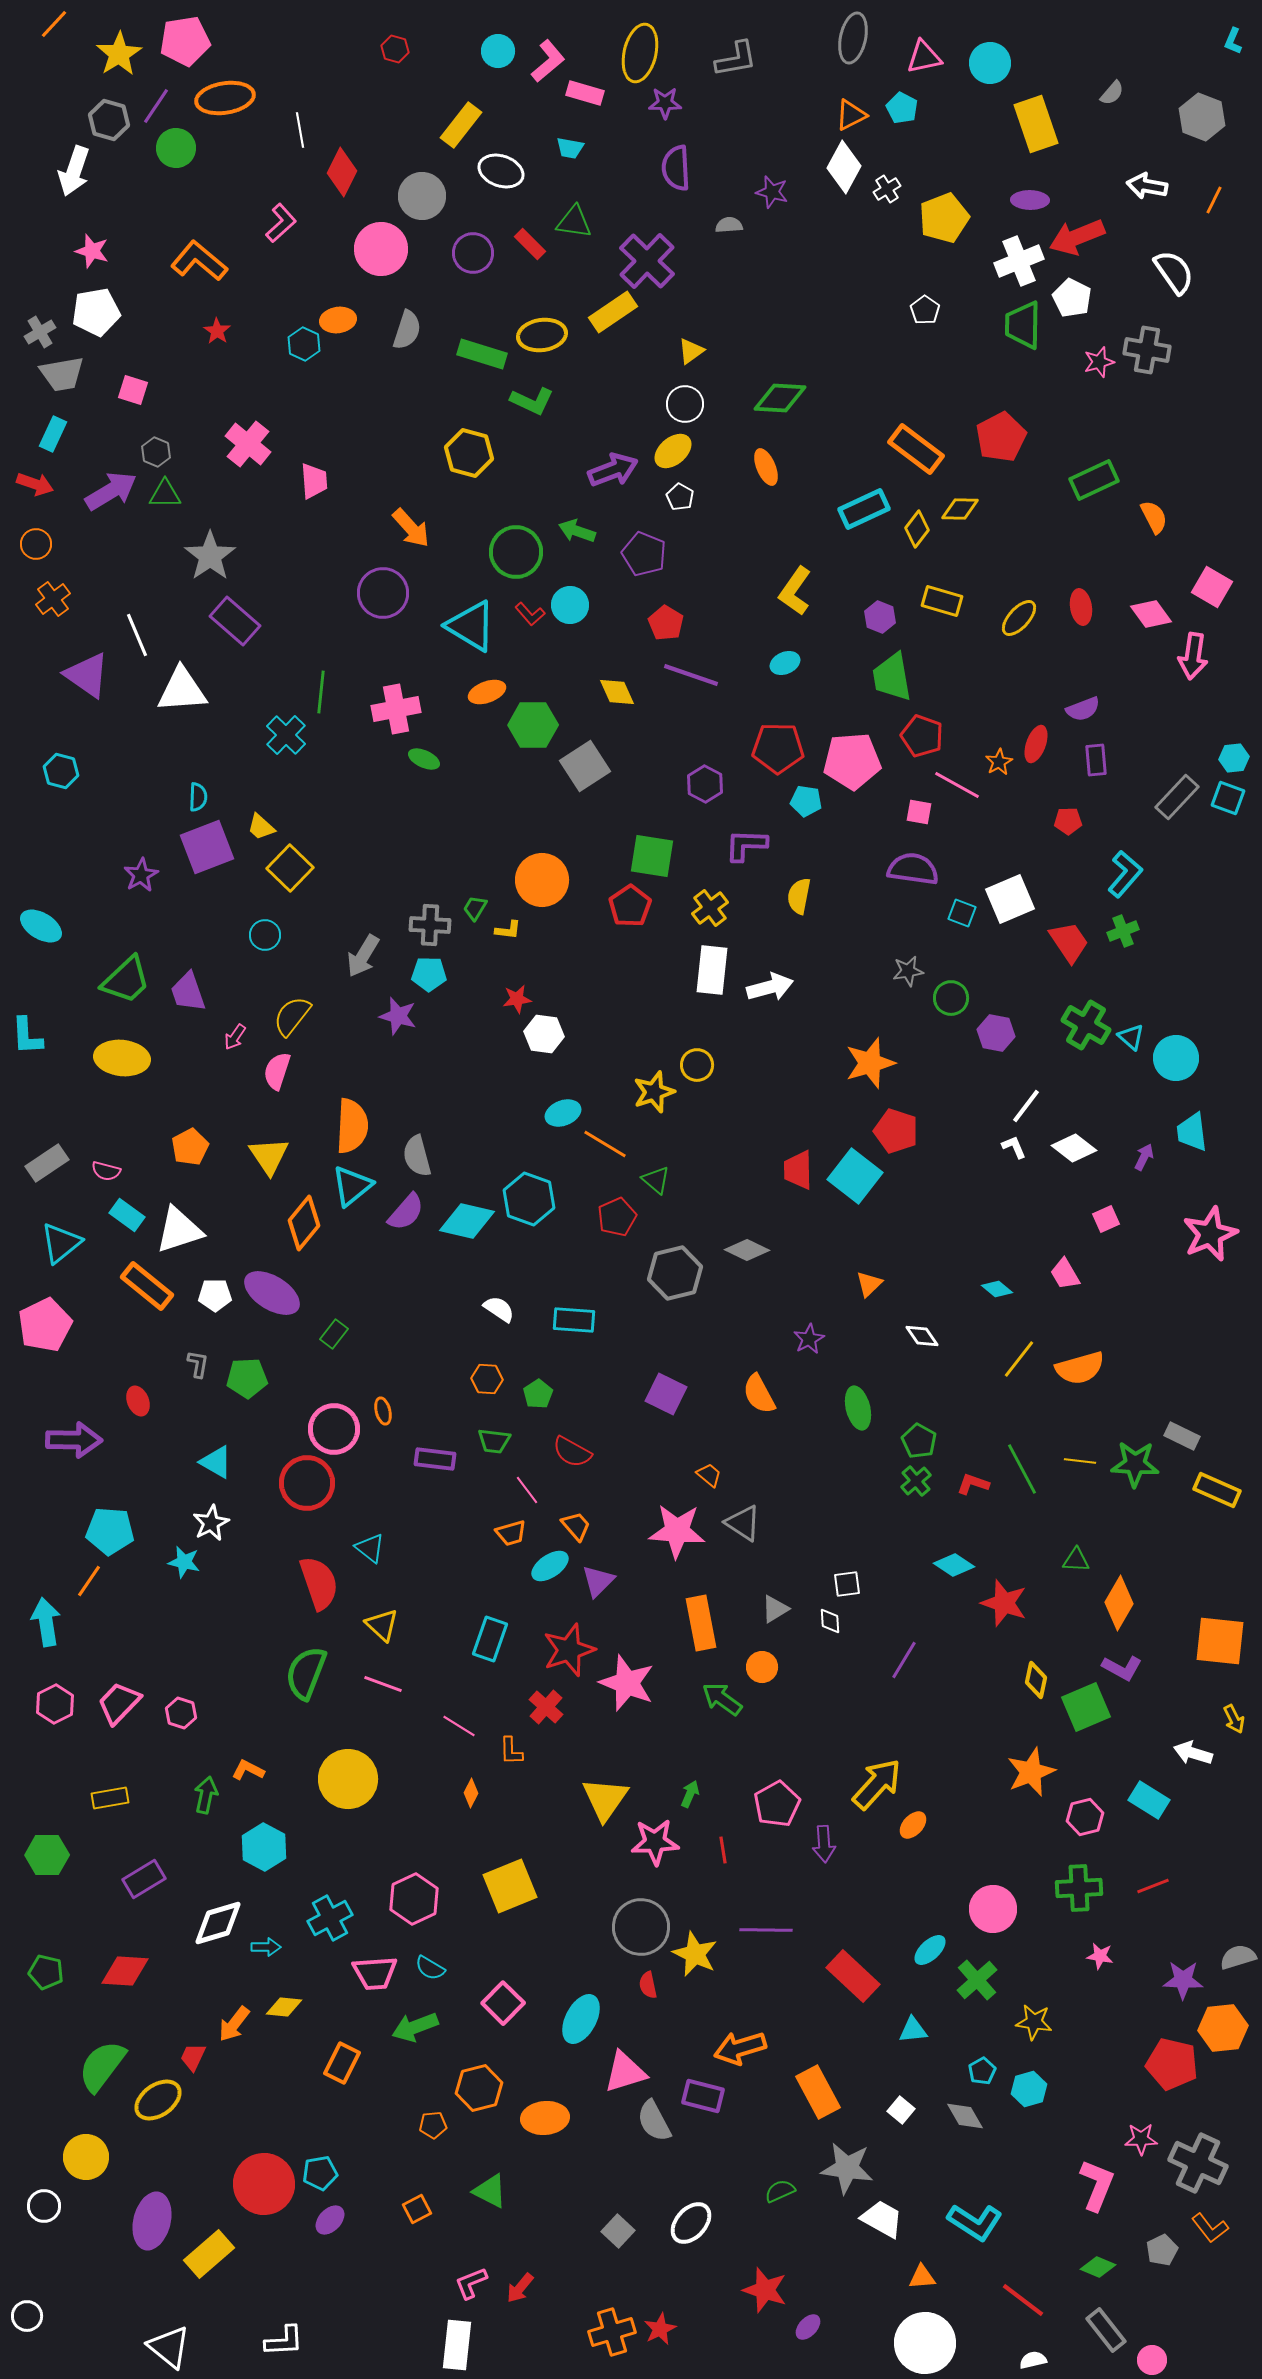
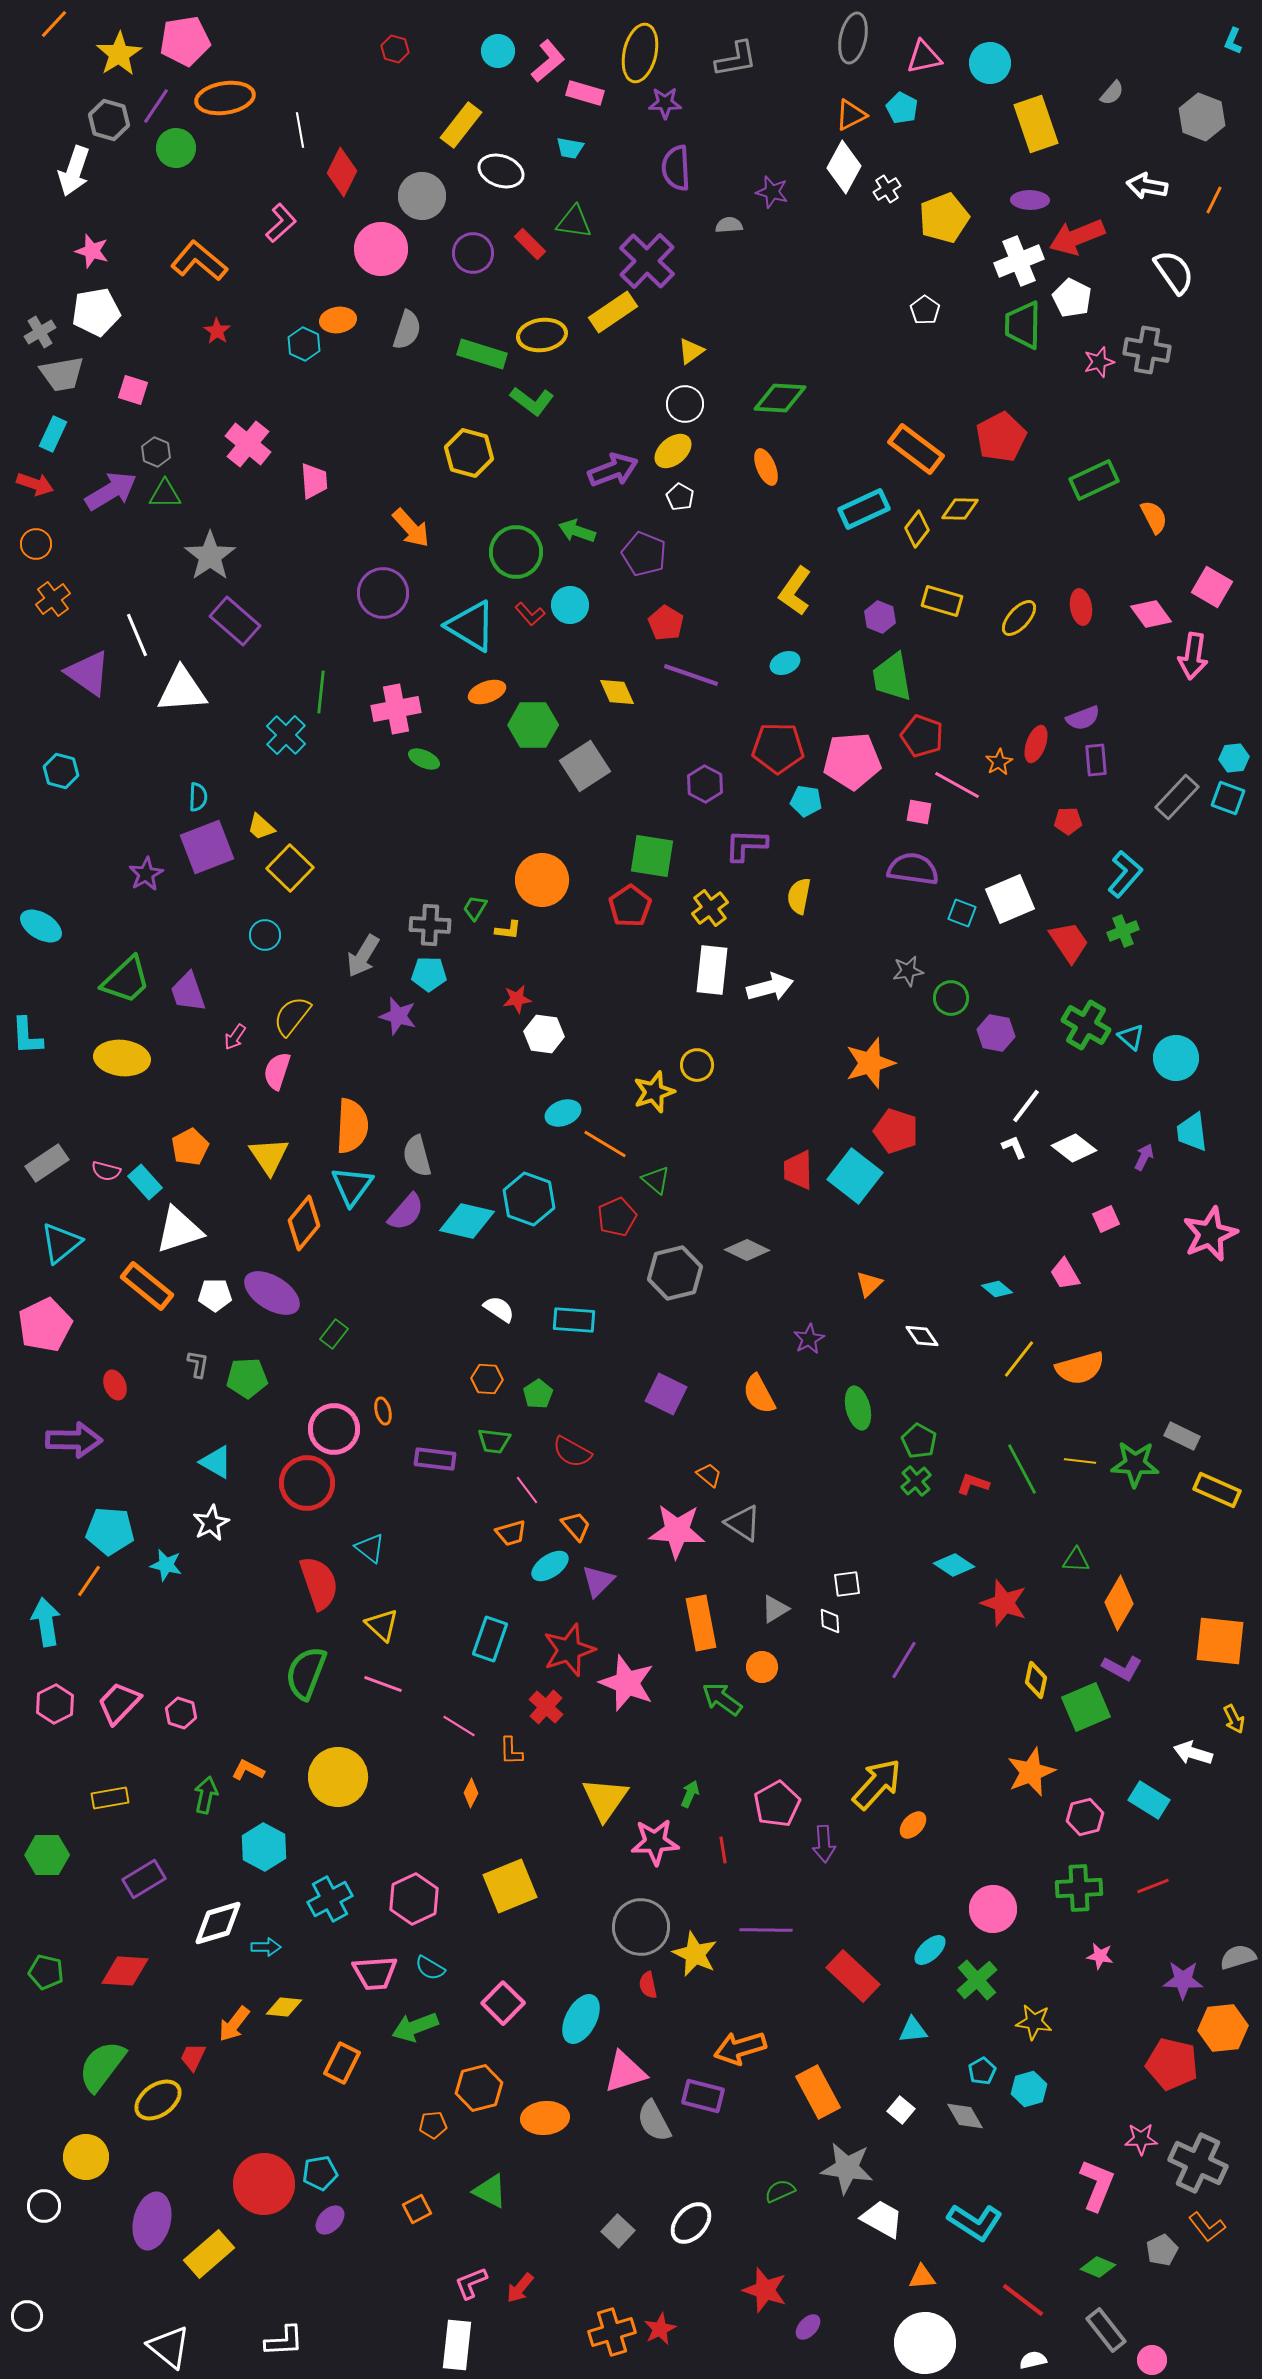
green L-shape at (532, 401): rotated 12 degrees clockwise
purple triangle at (87, 675): moved 1 px right, 2 px up
purple semicircle at (1083, 709): moved 9 px down
purple star at (141, 875): moved 5 px right, 1 px up
cyan triangle at (352, 1186): rotated 15 degrees counterclockwise
cyan rectangle at (127, 1215): moved 18 px right, 33 px up; rotated 12 degrees clockwise
red ellipse at (138, 1401): moved 23 px left, 16 px up
cyan star at (184, 1562): moved 18 px left, 3 px down
yellow circle at (348, 1779): moved 10 px left, 2 px up
cyan cross at (330, 1918): moved 19 px up
orange L-shape at (1210, 2228): moved 3 px left, 1 px up
